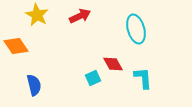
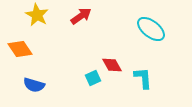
red arrow: moved 1 px right; rotated 10 degrees counterclockwise
cyan ellipse: moved 15 px right; rotated 36 degrees counterclockwise
orange diamond: moved 4 px right, 3 px down
red diamond: moved 1 px left, 1 px down
blue semicircle: rotated 120 degrees clockwise
